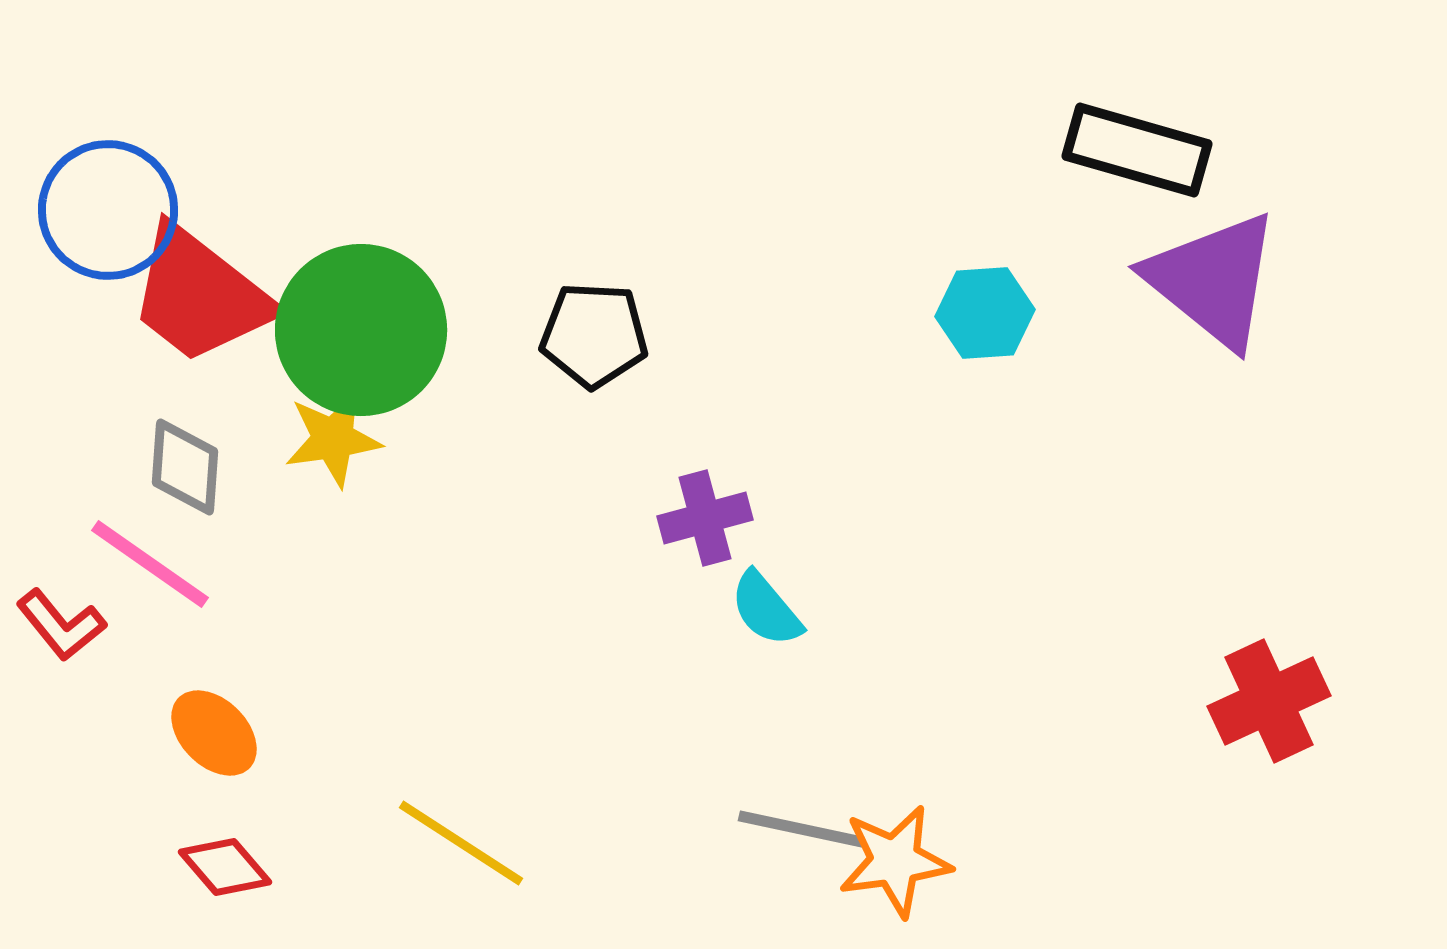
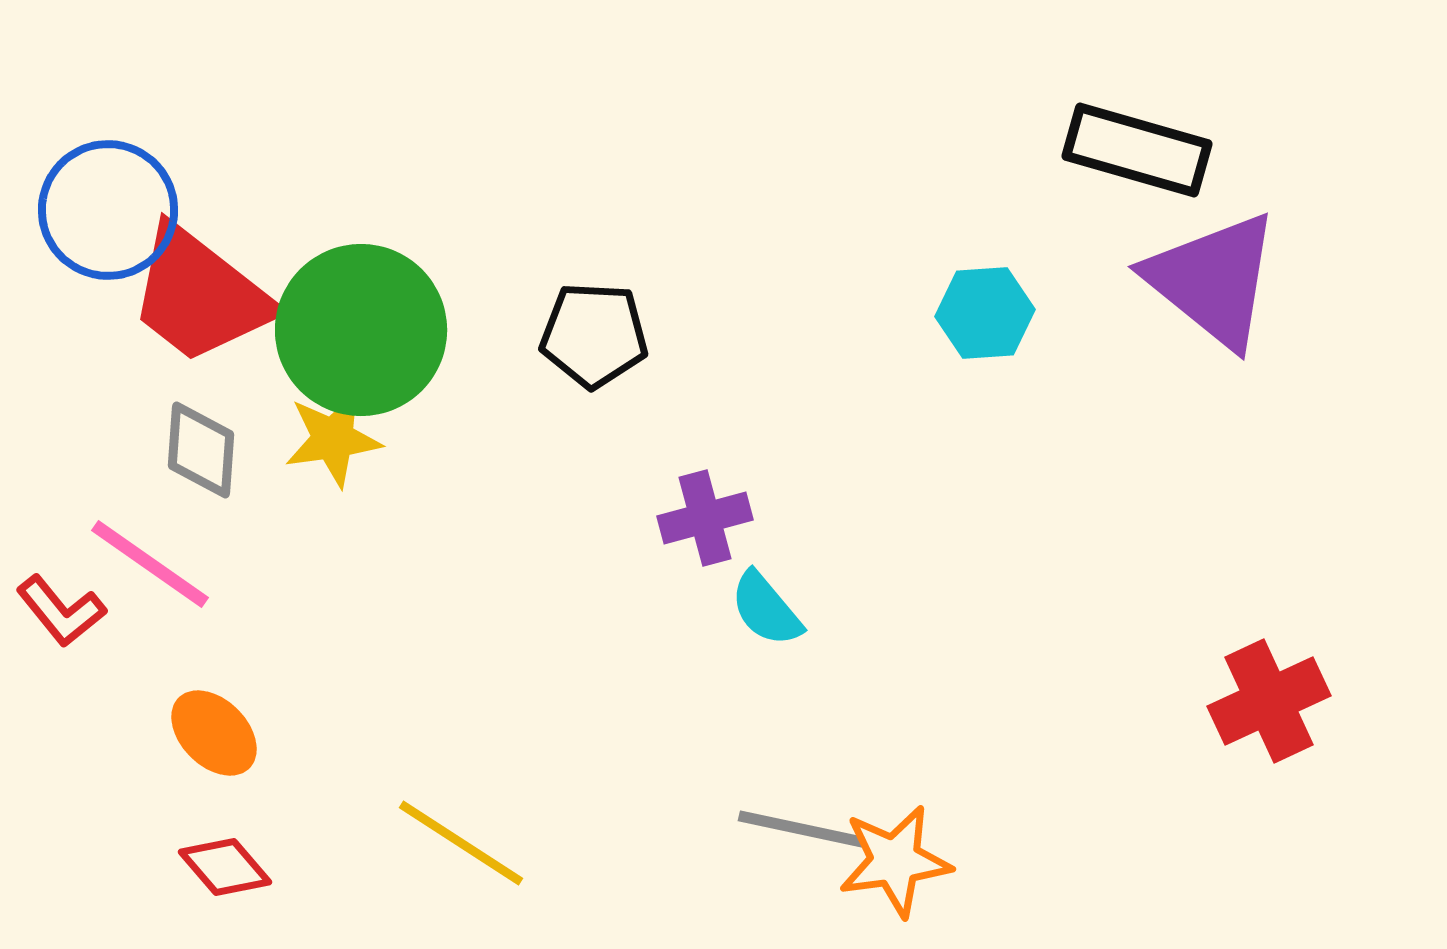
gray diamond: moved 16 px right, 17 px up
red L-shape: moved 14 px up
